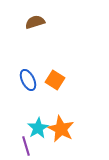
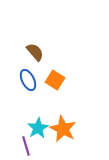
brown semicircle: moved 30 px down; rotated 66 degrees clockwise
orange star: moved 2 px right
